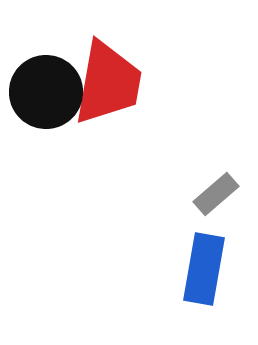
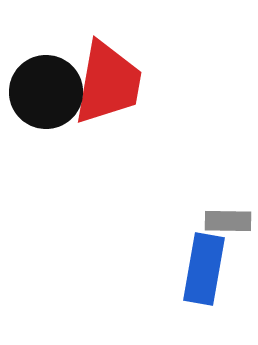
gray rectangle: moved 12 px right, 27 px down; rotated 42 degrees clockwise
